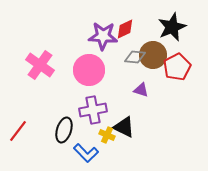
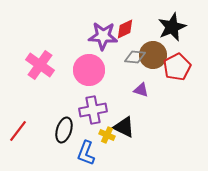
blue L-shape: rotated 65 degrees clockwise
